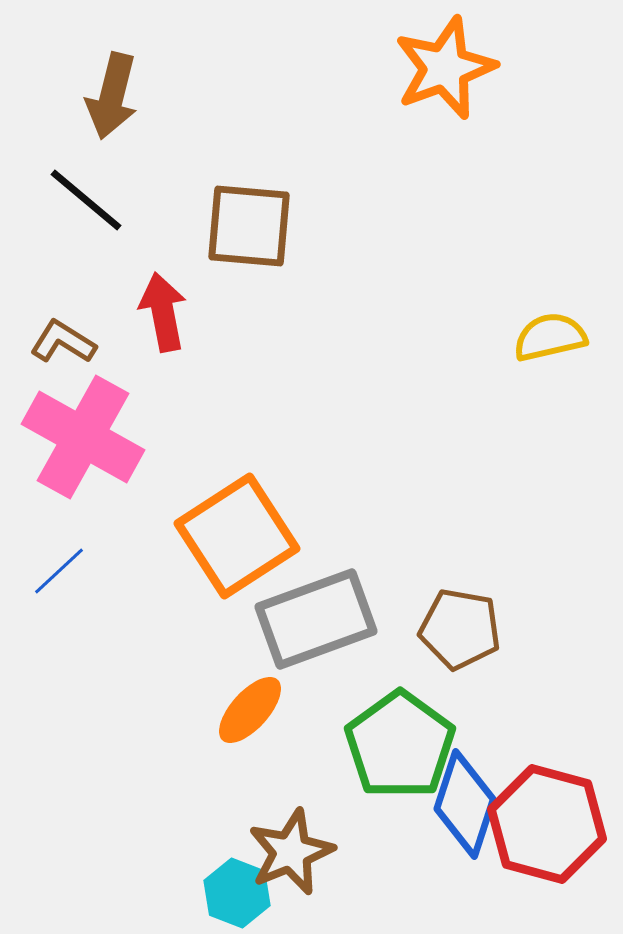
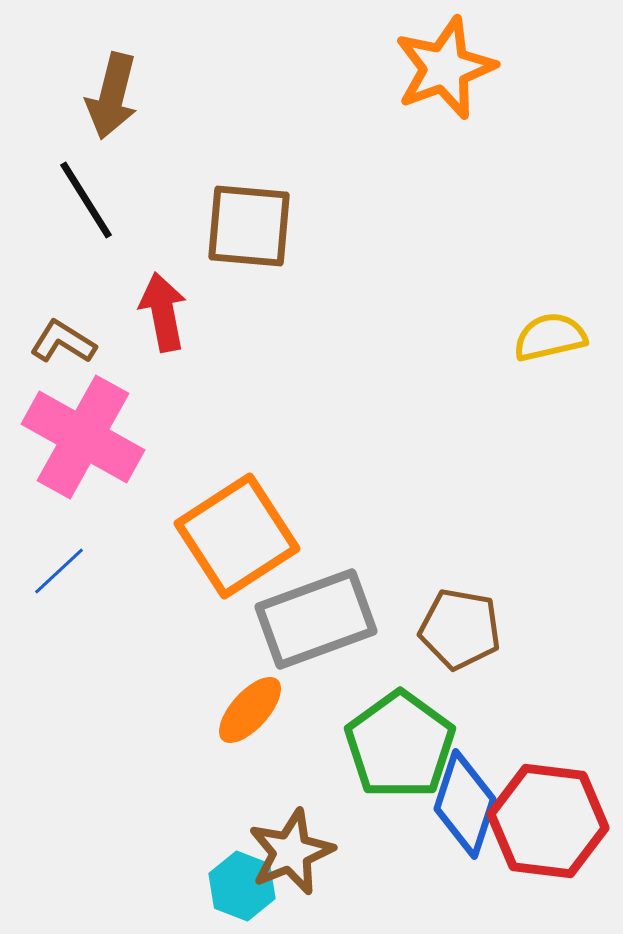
black line: rotated 18 degrees clockwise
red hexagon: moved 1 px right, 3 px up; rotated 8 degrees counterclockwise
cyan hexagon: moved 5 px right, 7 px up
